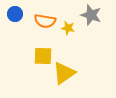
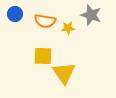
yellow star: rotated 16 degrees counterclockwise
yellow triangle: rotated 30 degrees counterclockwise
